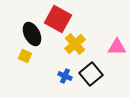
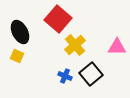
red square: rotated 12 degrees clockwise
black ellipse: moved 12 px left, 2 px up
yellow cross: moved 1 px down
yellow square: moved 8 px left
